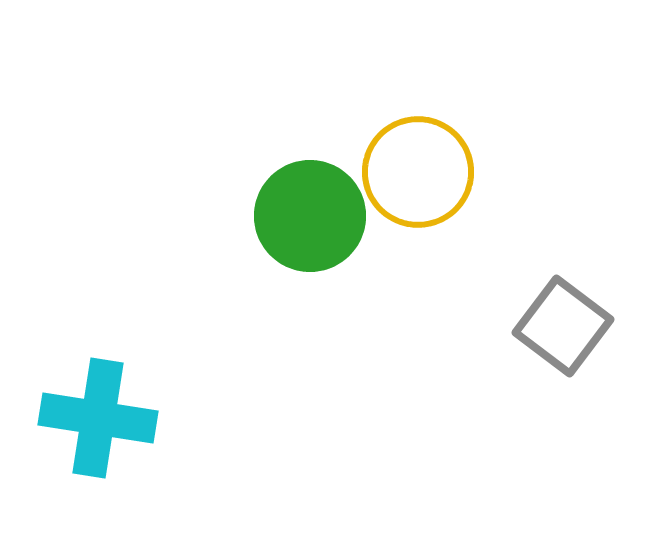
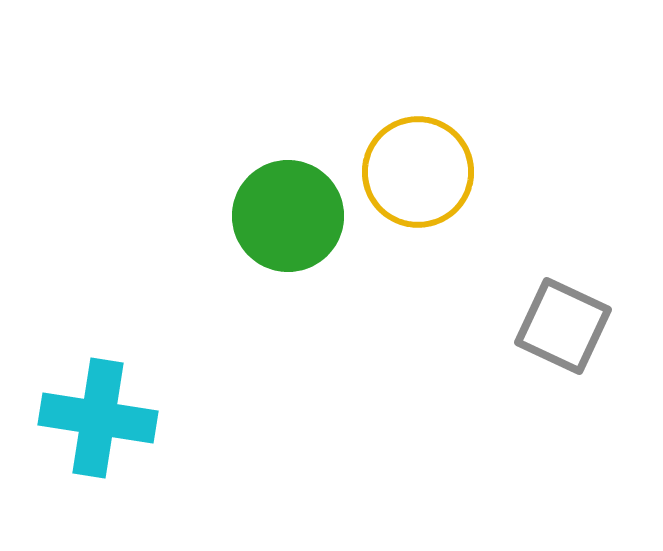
green circle: moved 22 px left
gray square: rotated 12 degrees counterclockwise
